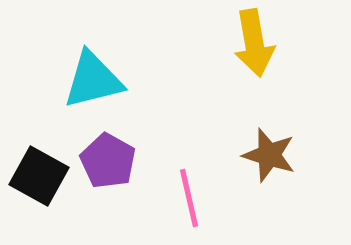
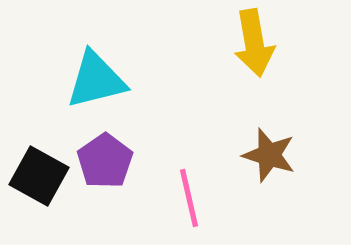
cyan triangle: moved 3 px right
purple pentagon: moved 3 px left; rotated 8 degrees clockwise
